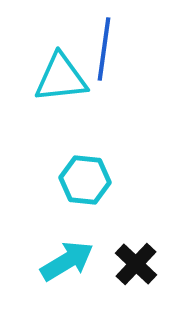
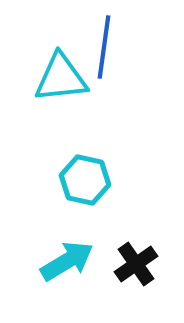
blue line: moved 2 px up
cyan hexagon: rotated 6 degrees clockwise
black cross: rotated 12 degrees clockwise
